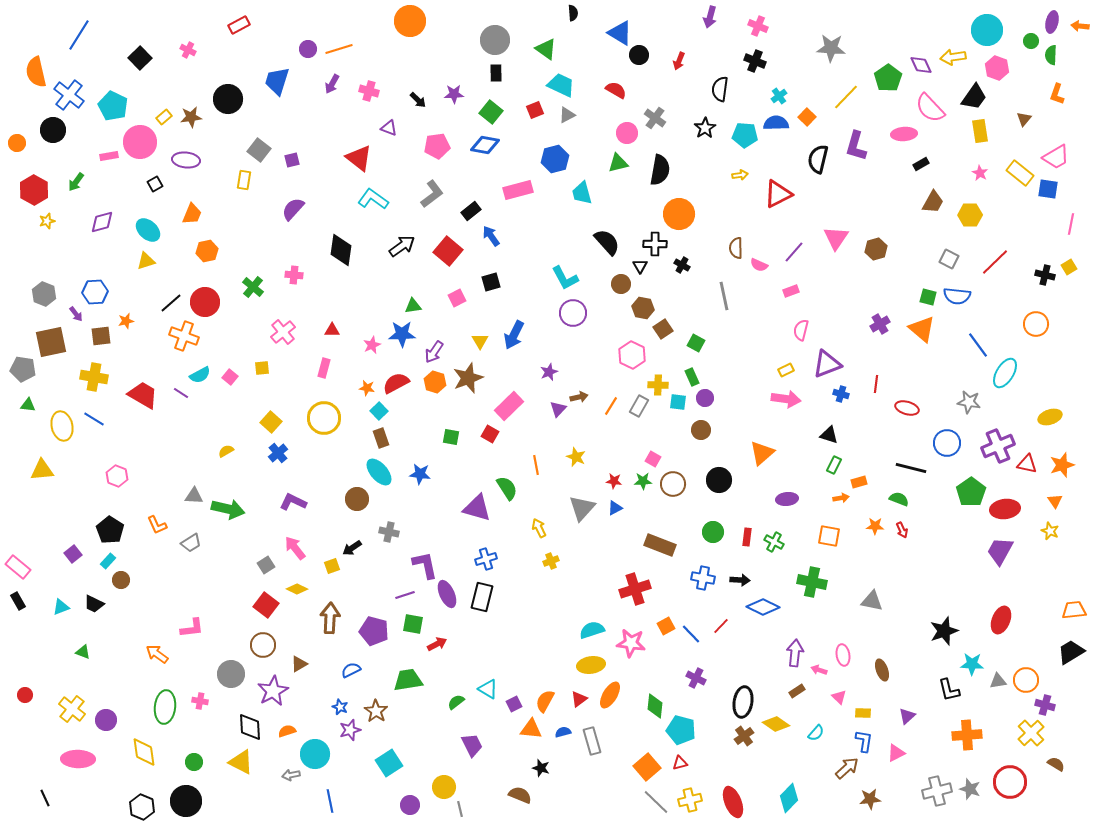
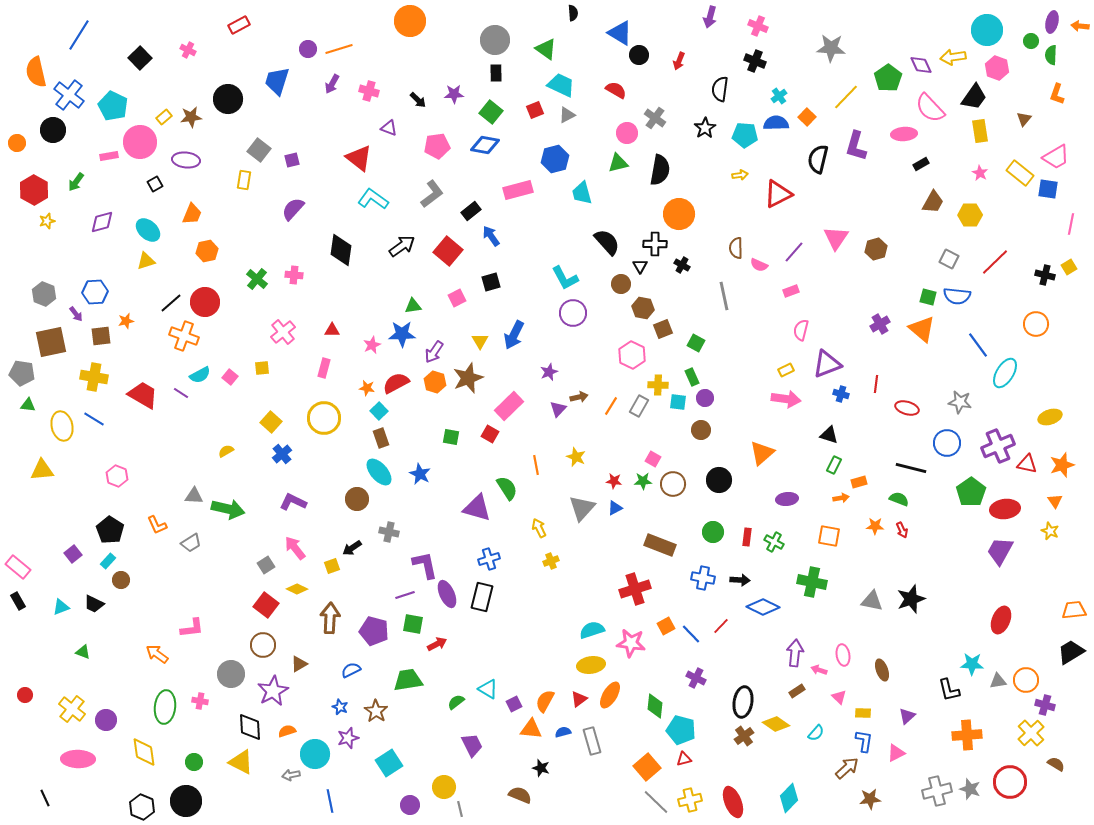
green cross at (253, 287): moved 4 px right, 8 px up
brown square at (663, 329): rotated 12 degrees clockwise
gray pentagon at (23, 369): moved 1 px left, 4 px down
gray star at (969, 402): moved 9 px left
blue cross at (278, 453): moved 4 px right, 1 px down
blue star at (420, 474): rotated 20 degrees clockwise
blue cross at (486, 559): moved 3 px right
black star at (944, 631): moved 33 px left, 32 px up
purple star at (350, 730): moved 2 px left, 8 px down
red triangle at (680, 763): moved 4 px right, 4 px up
